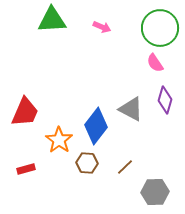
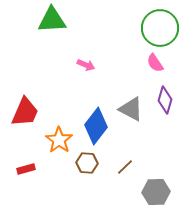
pink arrow: moved 16 px left, 38 px down
gray hexagon: moved 1 px right
